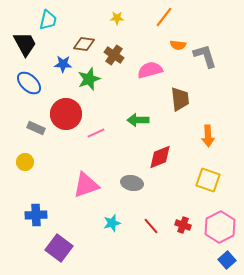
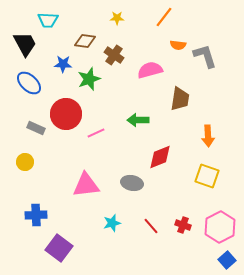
cyan trapezoid: rotated 80 degrees clockwise
brown diamond: moved 1 px right, 3 px up
brown trapezoid: rotated 15 degrees clockwise
yellow square: moved 1 px left, 4 px up
pink triangle: rotated 12 degrees clockwise
